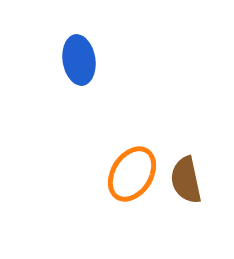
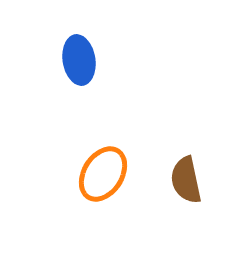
orange ellipse: moved 29 px left
